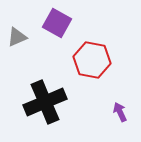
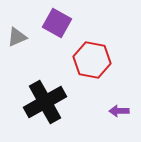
black cross: rotated 6 degrees counterclockwise
purple arrow: moved 1 px left, 1 px up; rotated 66 degrees counterclockwise
